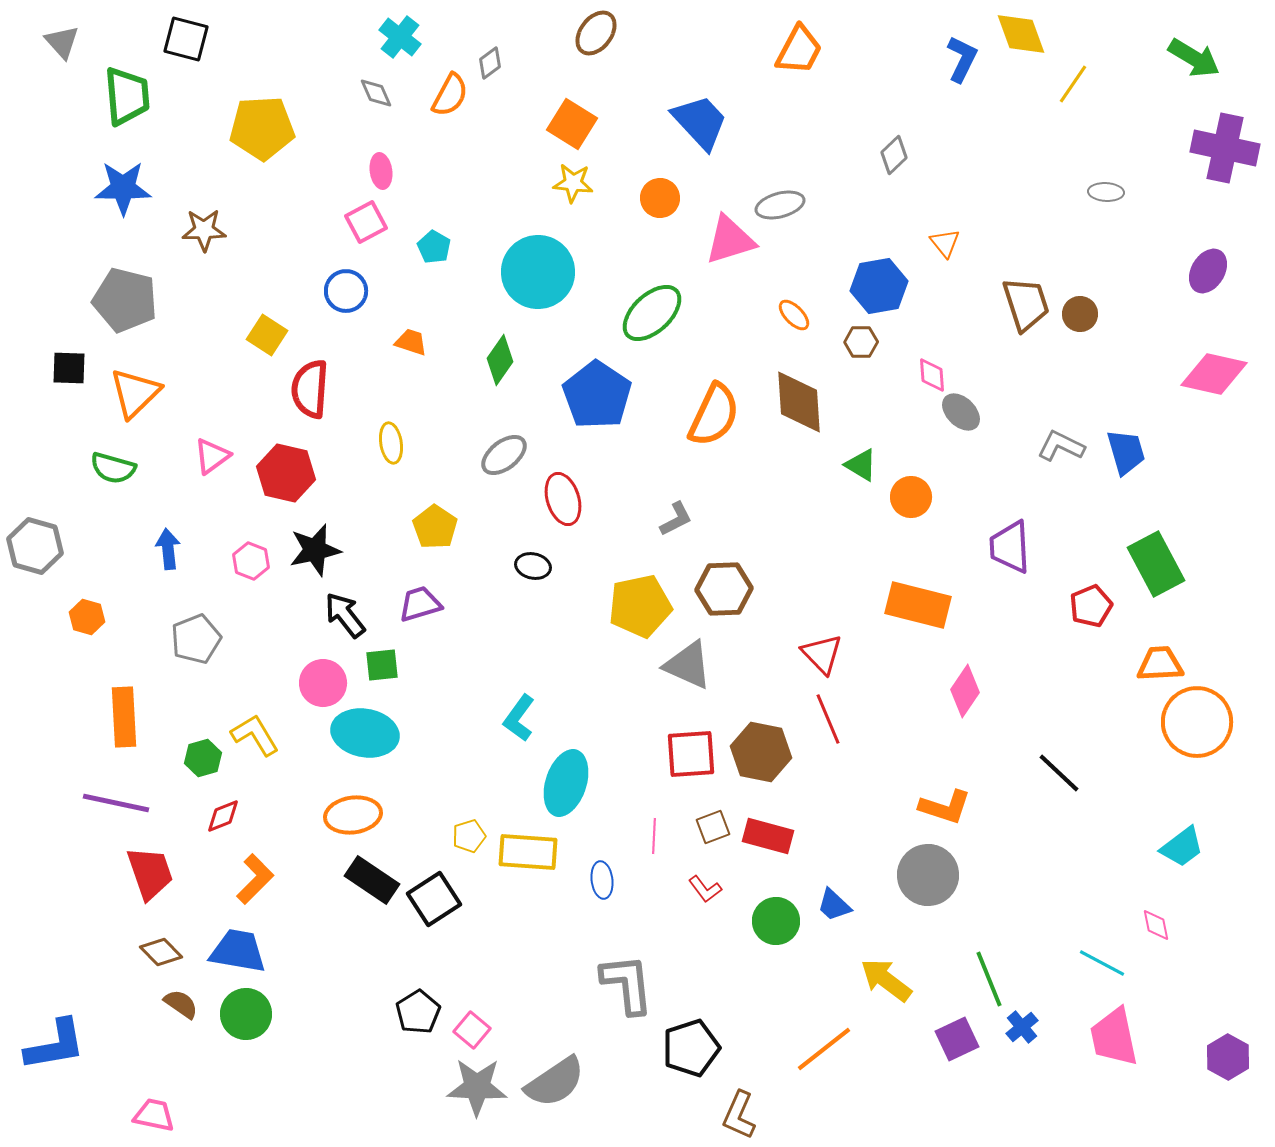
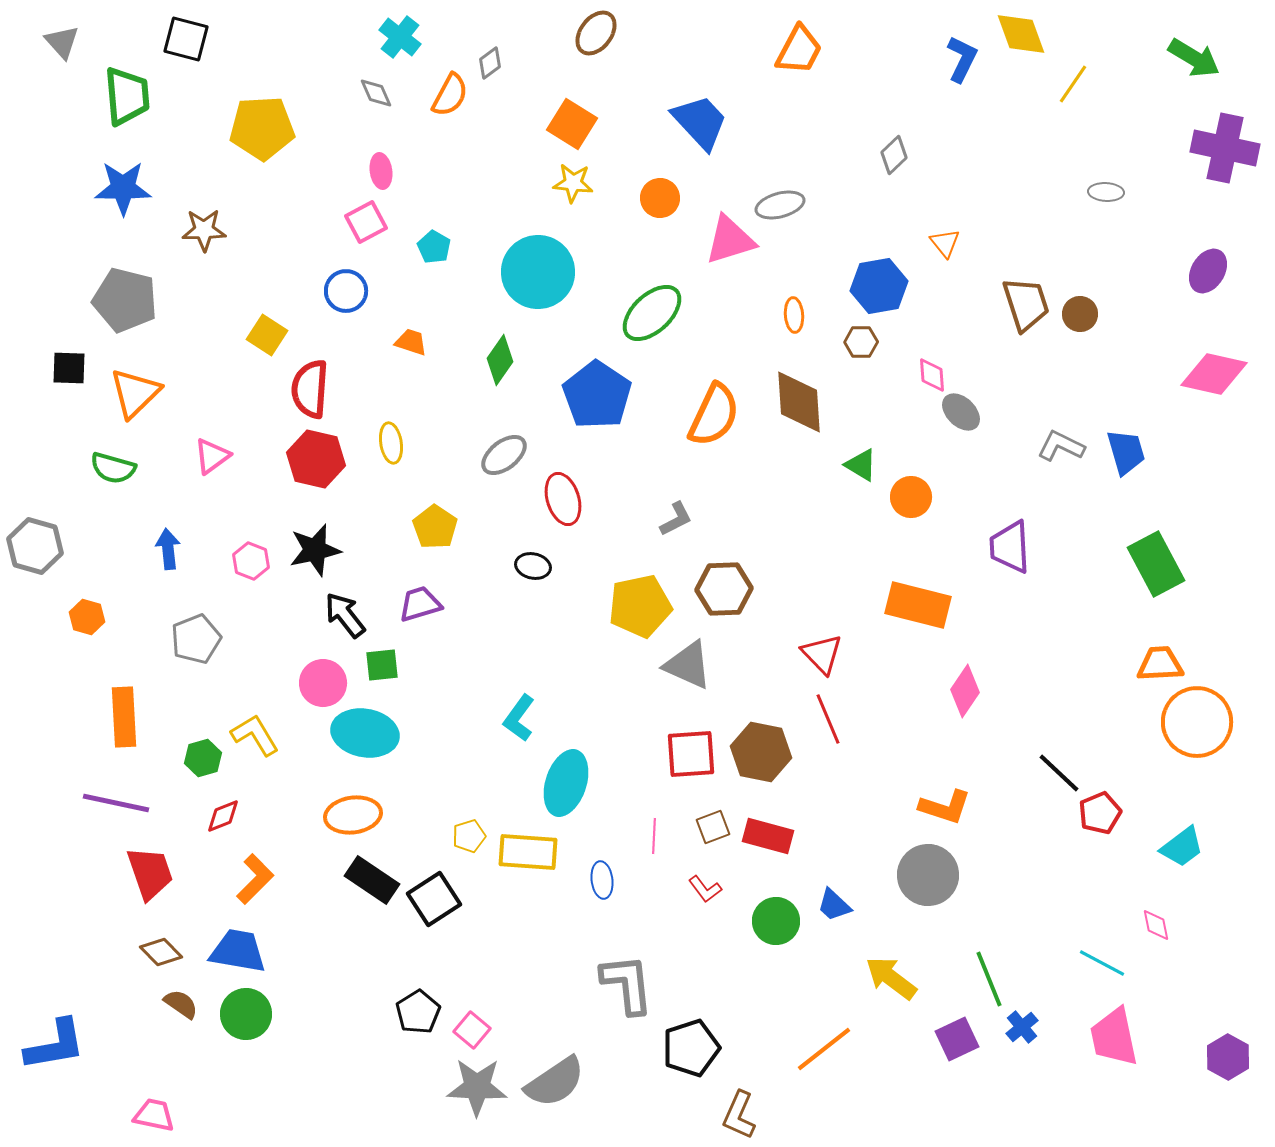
orange ellipse at (794, 315): rotated 40 degrees clockwise
red hexagon at (286, 473): moved 30 px right, 14 px up
red pentagon at (1091, 606): moved 9 px right, 207 px down
yellow arrow at (886, 980): moved 5 px right, 2 px up
